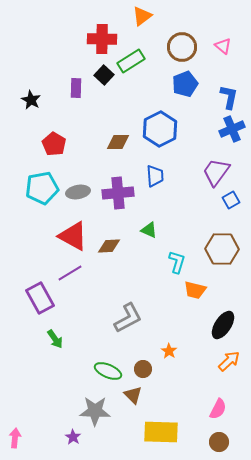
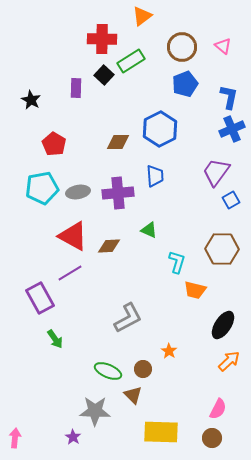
brown circle at (219, 442): moved 7 px left, 4 px up
